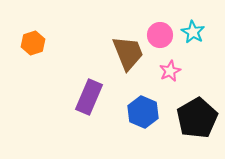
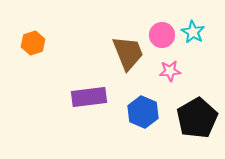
pink circle: moved 2 px right
pink star: rotated 20 degrees clockwise
purple rectangle: rotated 60 degrees clockwise
